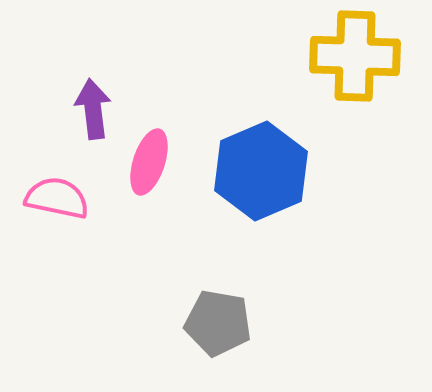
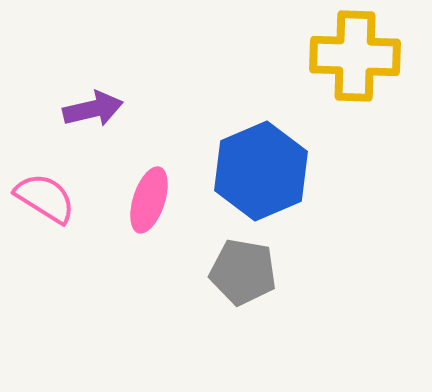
purple arrow: rotated 84 degrees clockwise
pink ellipse: moved 38 px down
pink semicircle: moved 12 px left; rotated 20 degrees clockwise
gray pentagon: moved 25 px right, 51 px up
